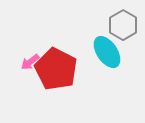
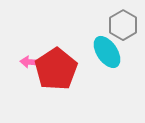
pink arrow: rotated 42 degrees clockwise
red pentagon: rotated 12 degrees clockwise
